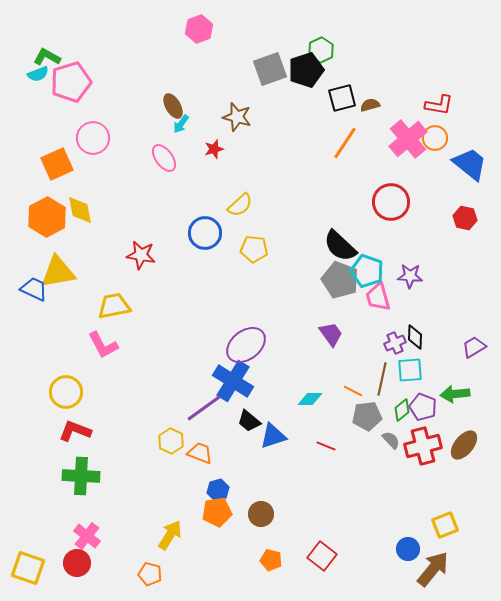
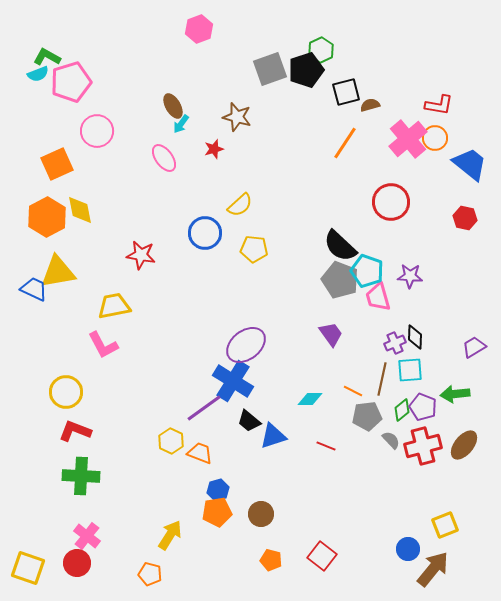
black square at (342, 98): moved 4 px right, 6 px up
pink circle at (93, 138): moved 4 px right, 7 px up
